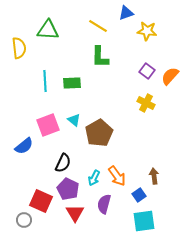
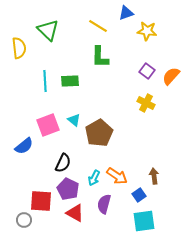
green triangle: rotated 40 degrees clockwise
orange semicircle: moved 1 px right
green rectangle: moved 2 px left, 2 px up
orange arrow: rotated 20 degrees counterclockwise
red square: rotated 20 degrees counterclockwise
red triangle: rotated 30 degrees counterclockwise
